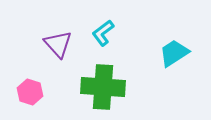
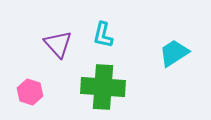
cyan L-shape: moved 2 px down; rotated 40 degrees counterclockwise
